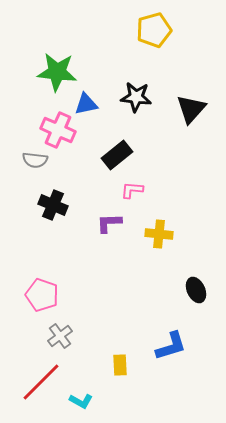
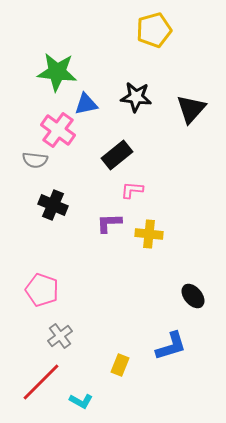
pink cross: rotated 12 degrees clockwise
yellow cross: moved 10 px left
black ellipse: moved 3 px left, 6 px down; rotated 15 degrees counterclockwise
pink pentagon: moved 5 px up
yellow rectangle: rotated 25 degrees clockwise
